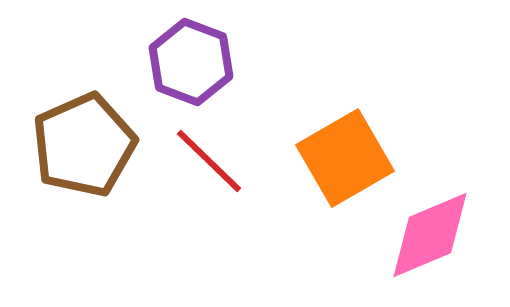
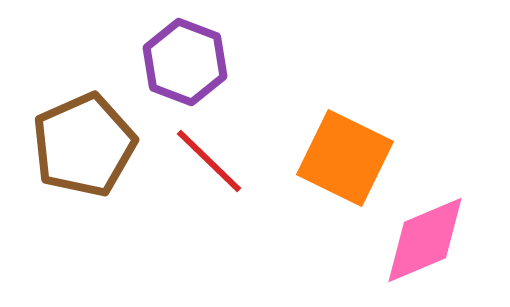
purple hexagon: moved 6 px left
orange square: rotated 34 degrees counterclockwise
pink diamond: moved 5 px left, 5 px down
